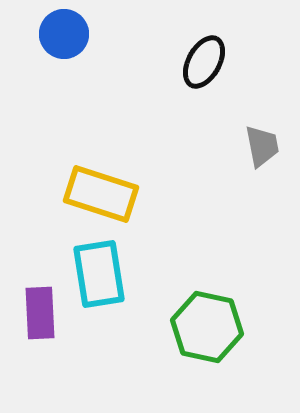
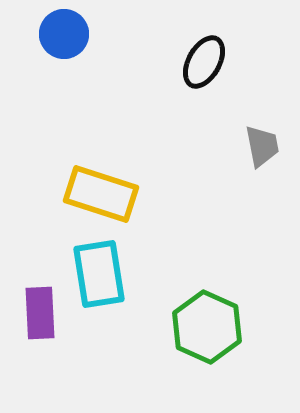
green hexagon: rotated 12 degrees clockwise
